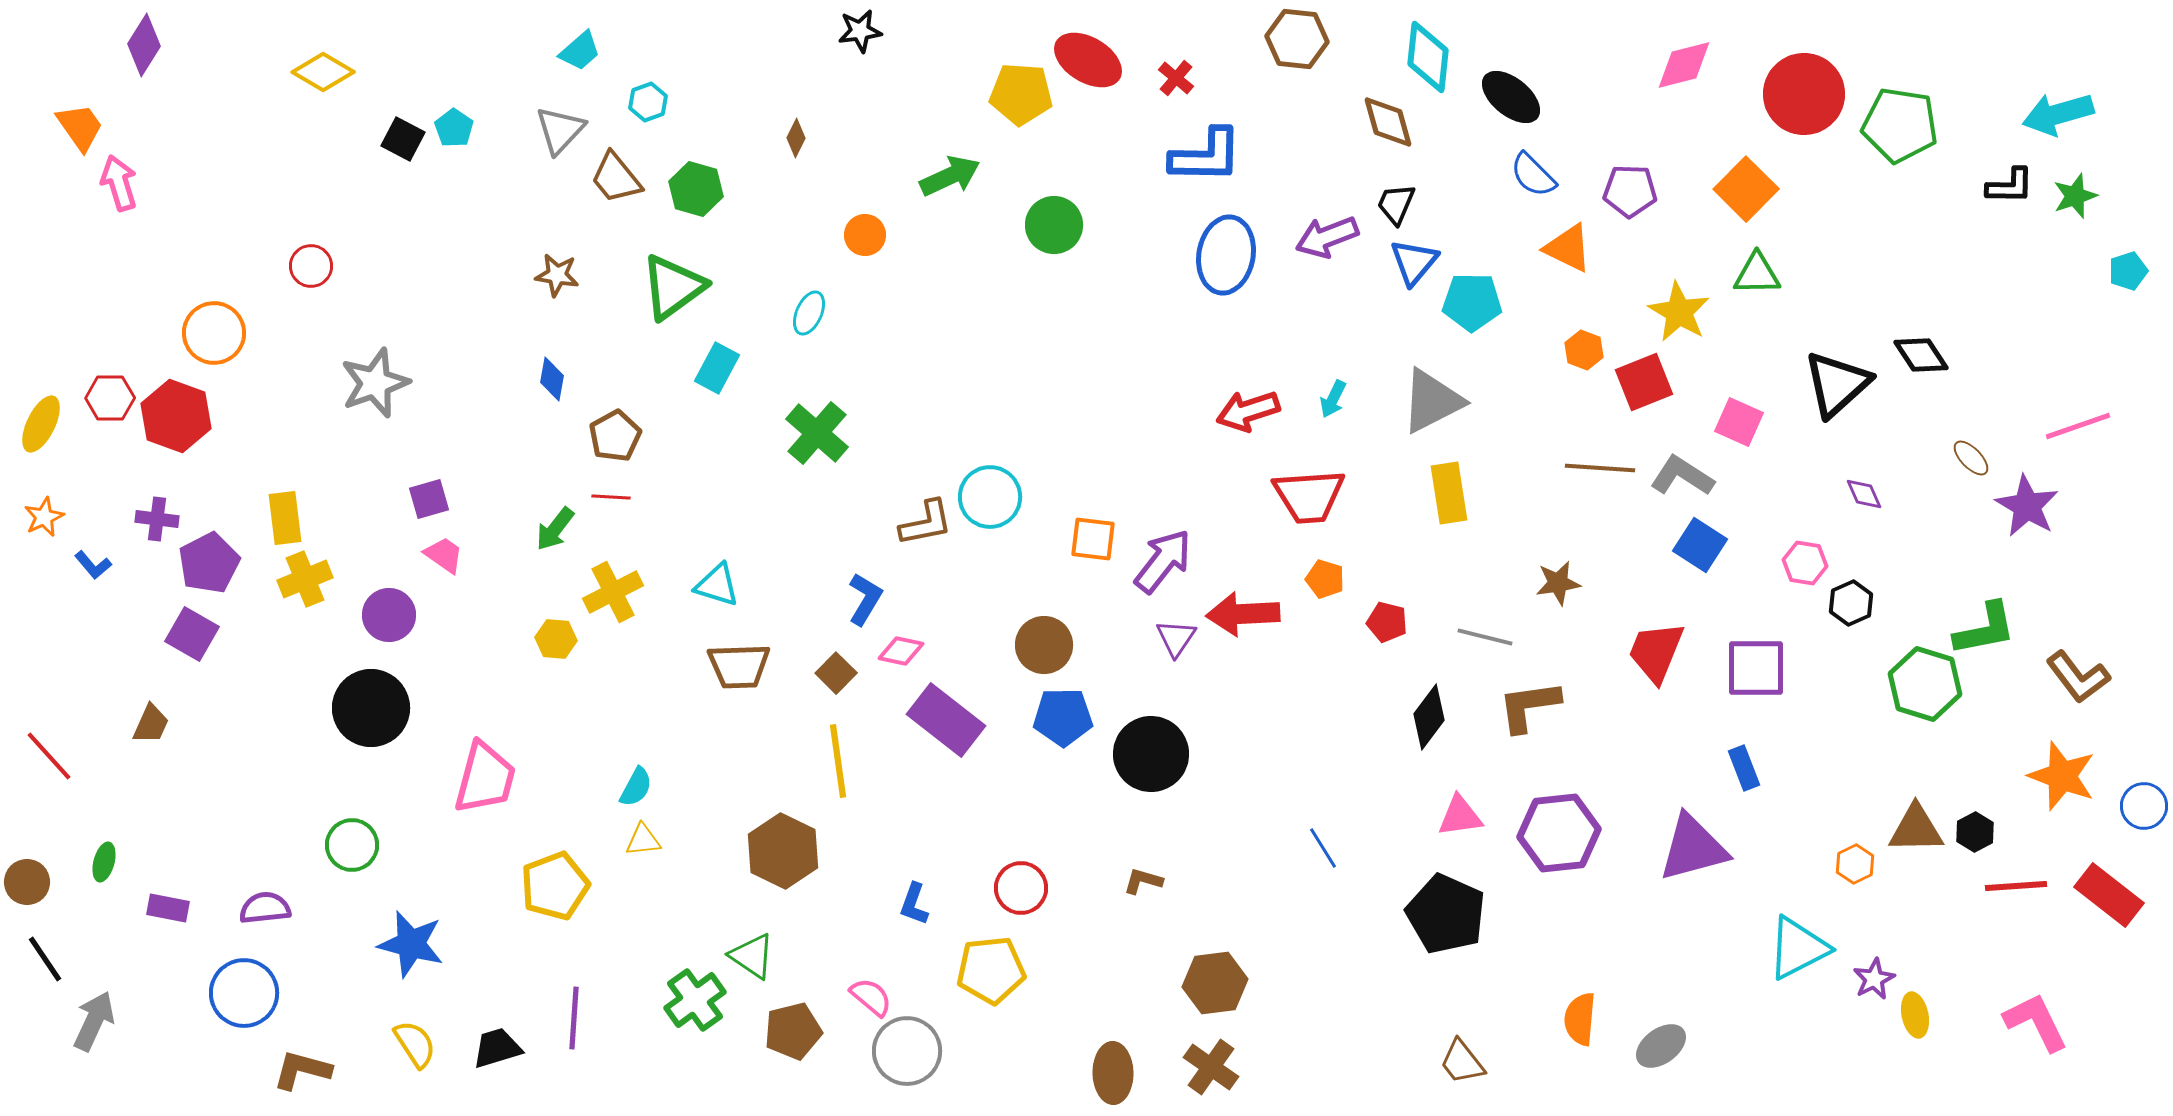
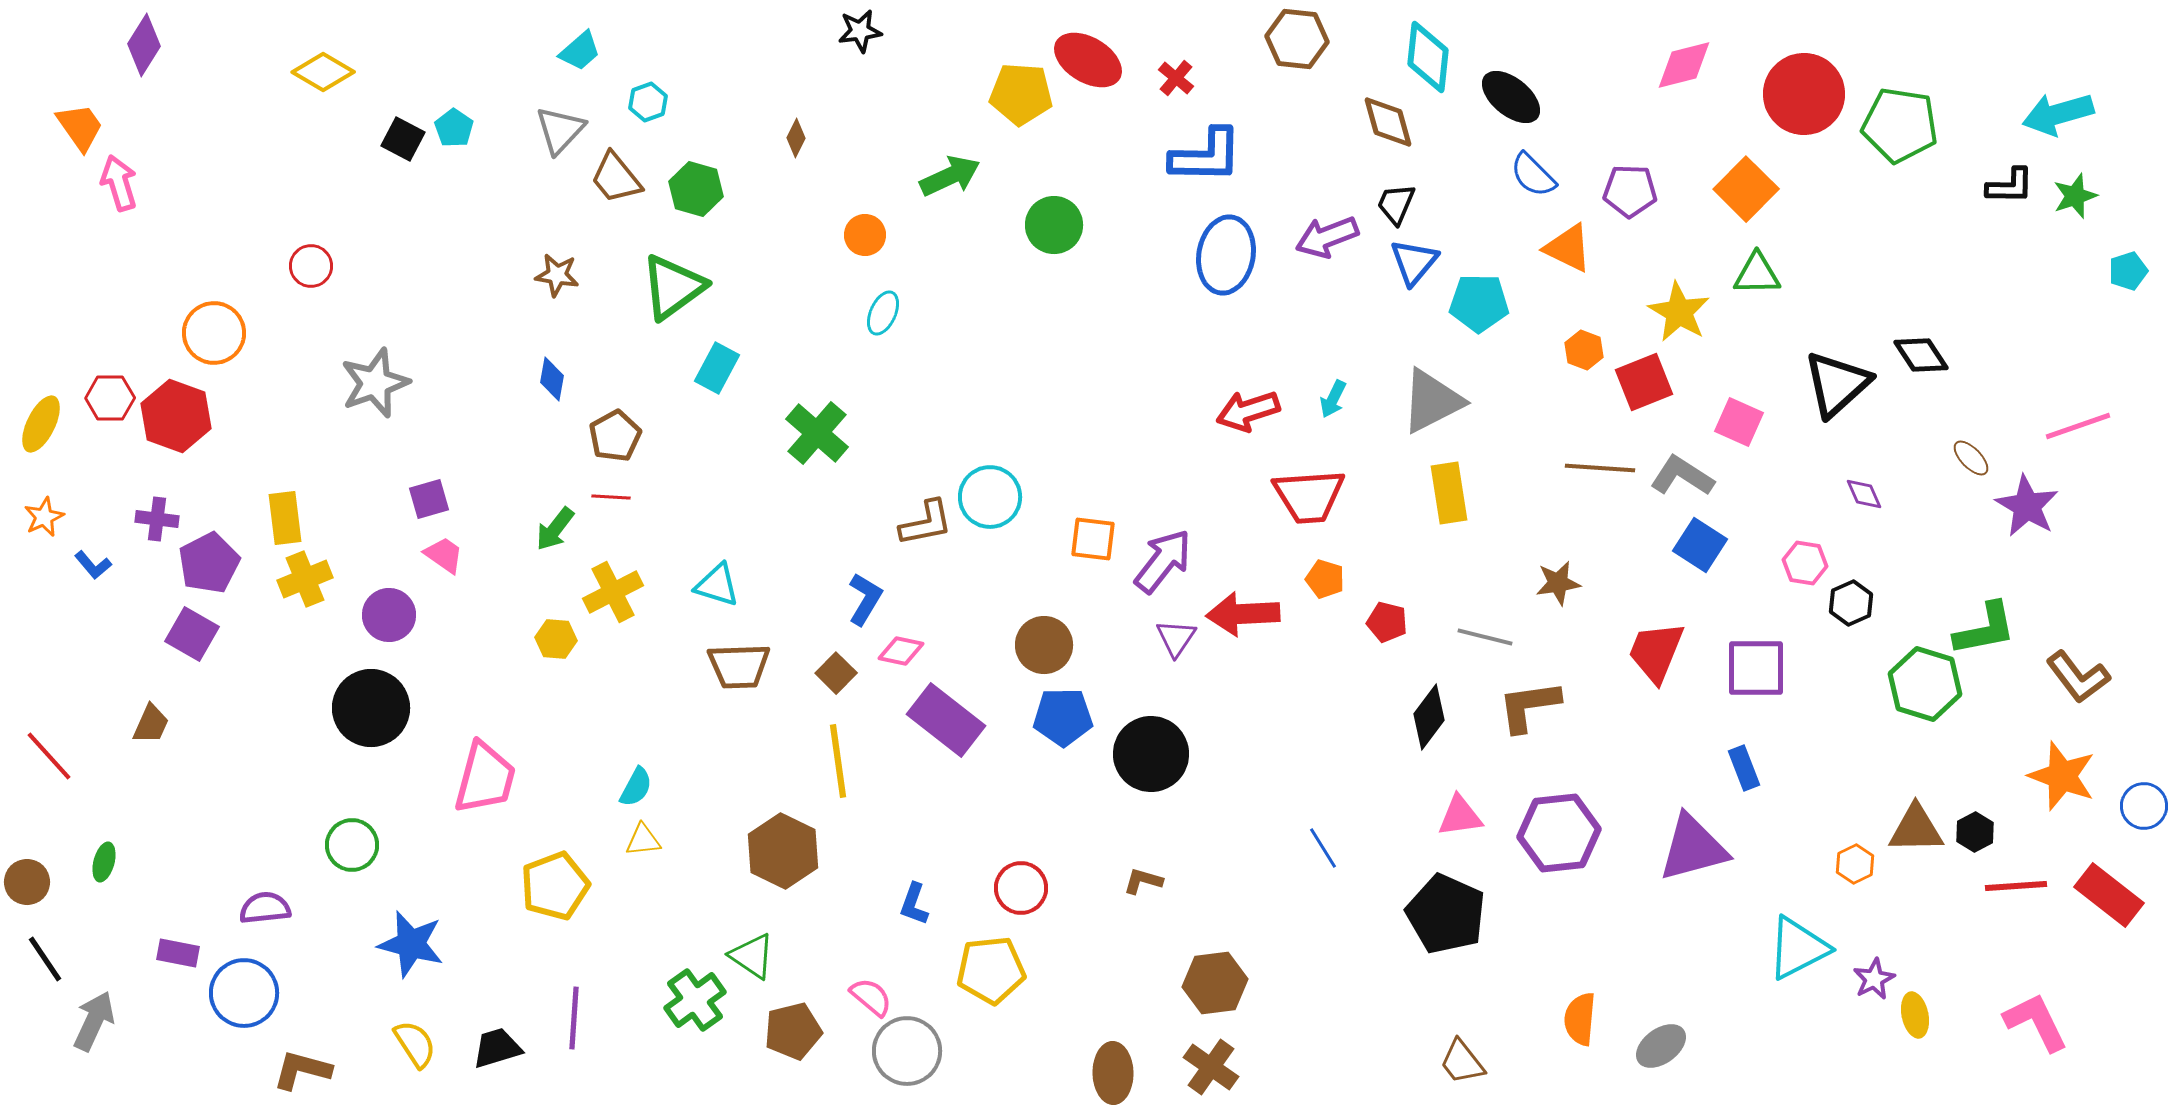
cyan pentagon at (1472, 302): moved 7 px right, 1 px down
cyan ellipse at (809, 313): moved 74 px right
purple rectangle at (168, 908): moved 10 px right, 45 px down
